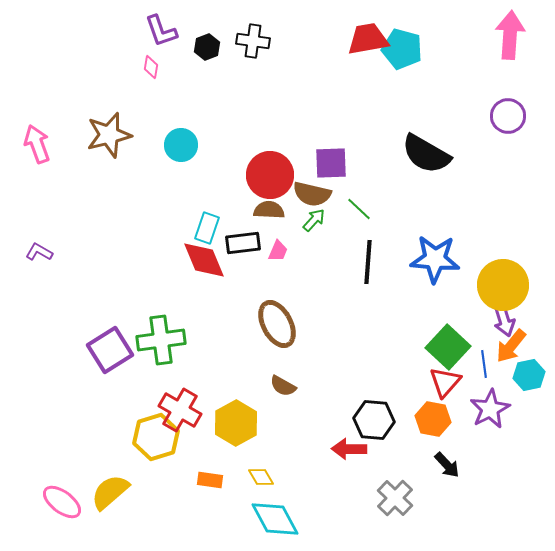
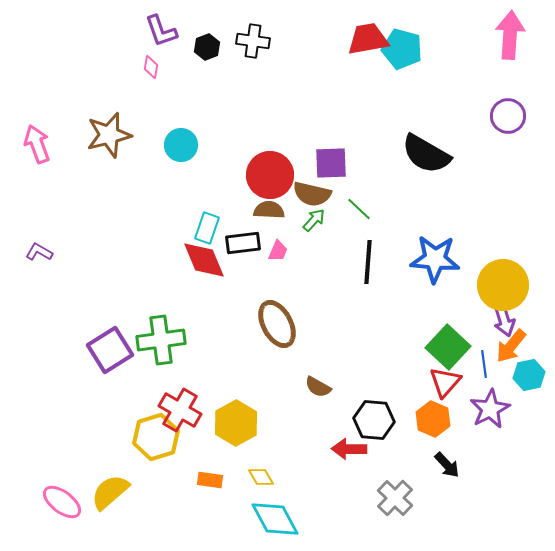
brown semicircle at (283, 386): moved 35 px right, 1 px down
orange hexagon at (433, 419): rotated 12 degrees clockwise
